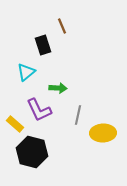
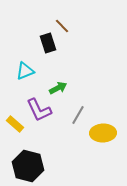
brown line: rotated 21 degrees counterclockwise
black rectangle: moved 5 px right, 2 px up
cyan triangle: moved 1 px left, 1 px up; rotated 18 degrees clockwise
green arrow: rotated 30 degrees counterclockwise
gray line: rotated 18 degrees clockwise
black hexagon: moved 4 px left, 14 px down
